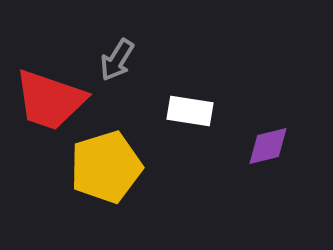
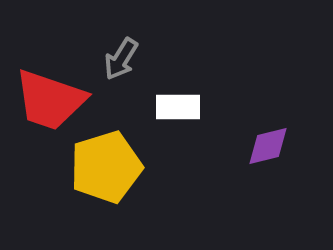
gray arrow: moved 4 px right, 1 px up
white rectangle: moved 12 px left, 4 px up; rotated 9 degrees counterclockwise
